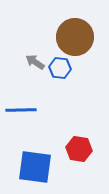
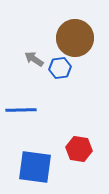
brown circle: moved 1 px down
gray arrow: moved 1 px left, 3 px up
blue hexagon: rotated 15 degrees counterclockwise
